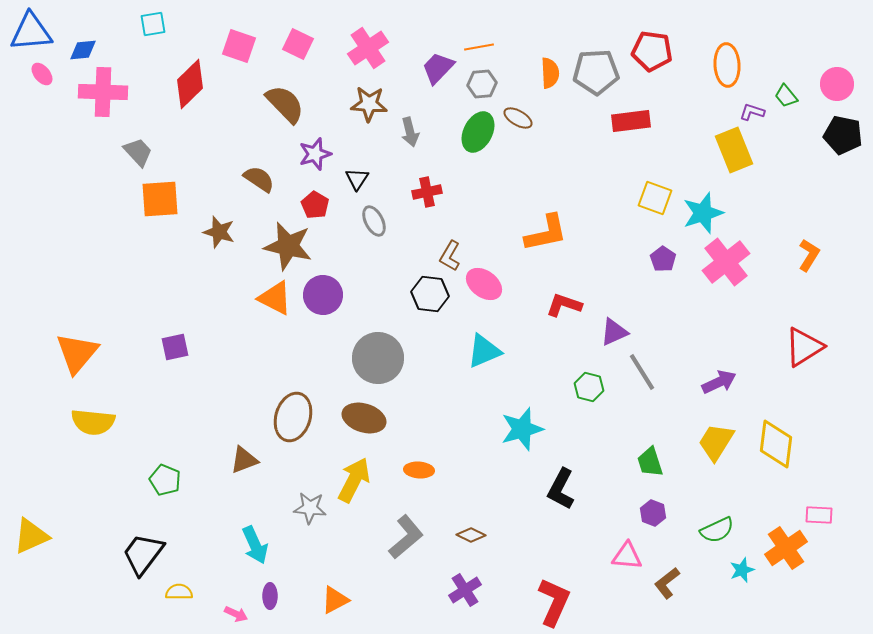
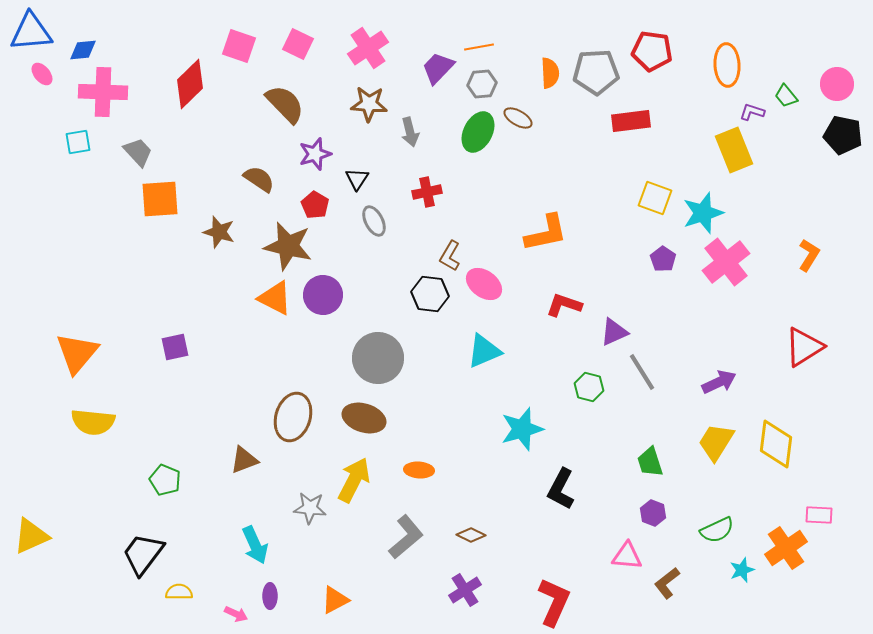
cyan square at (153, 24): moved 75 px left, 118 px down
